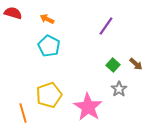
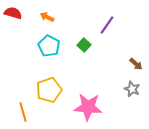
orange arrow: moved 2 px up
purple line: moved 1 px right, 1 px up
green square: moved 29 px left, 20 px up
gray star: moved 13 px right; rotated 14 degrees counterclockwise
yellow pentagon: moved 5 px up
pink star: rotated 28 degrees counterclockwise
orange line: moved 1 px up
